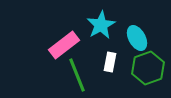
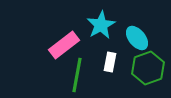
cyan ellipse: rotated 10 degrees counterclockwise
green line: rotated 32 degrees clockwise
